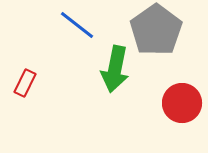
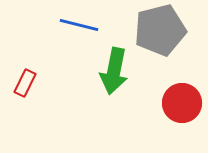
blue line: moved 2 px right; rotated 24 degrees counterclockwise
gray pentagon: moved 4 px right; rotated 21 degrees clockwise
green arrow: moved 1 px left, 2 px down
